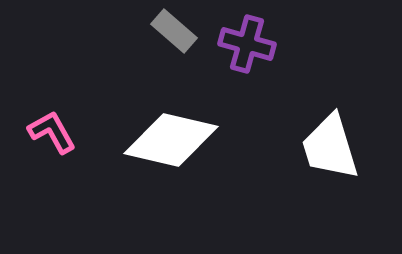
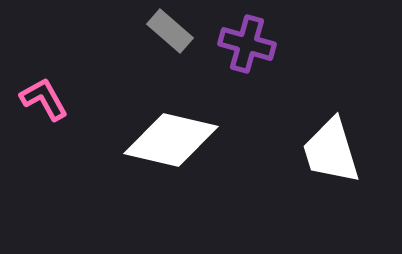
gray rectangle: moved 4 px left
pink L-shape: moved 8 px left, 33 px up
white trapezoid: moved 1 px right, 4 px down
